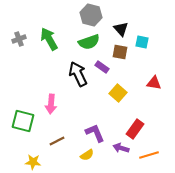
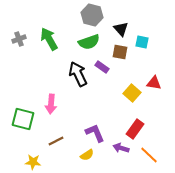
gray hexagon: moved 1 px right
yellow square: moved 14 px right
green square: moved 2 px up
brown line: moved 1 px left
orange line: rotated 60 degrees clockwise
